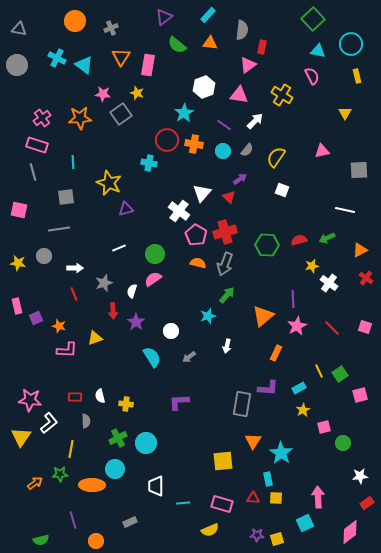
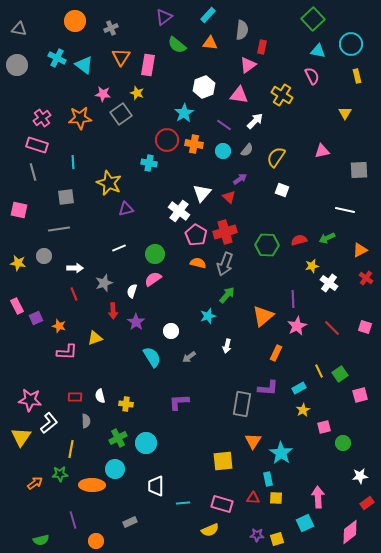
pink rectangle at (17, 306): rotated 14 degrees counterclockwise
pink L-shape at (67, 350): moved 2 px down
